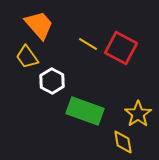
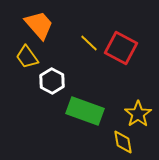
yellow line: moved 1 px right, 1 px up; rotated 12 degrees clockwise
